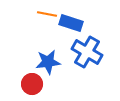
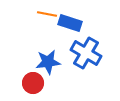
blue rectangle: moved 1 px left
blue cross: moved 1 px left, 1 px down
red circle: moved 1 px right, 1 px up
